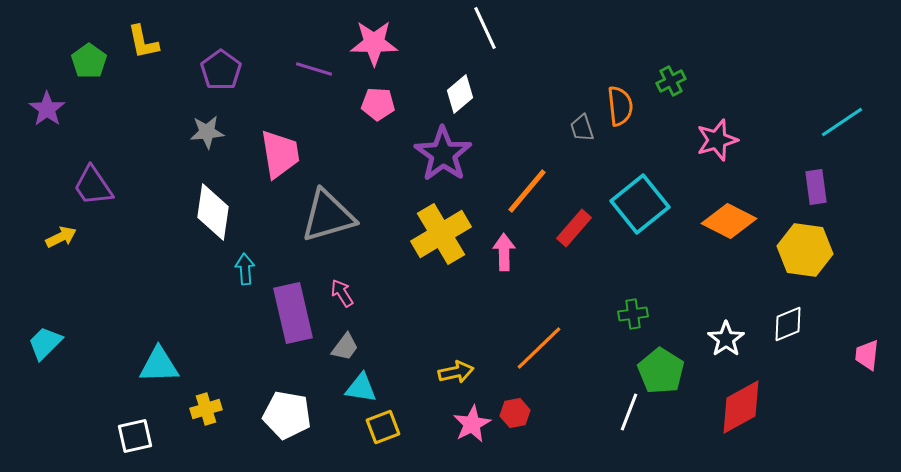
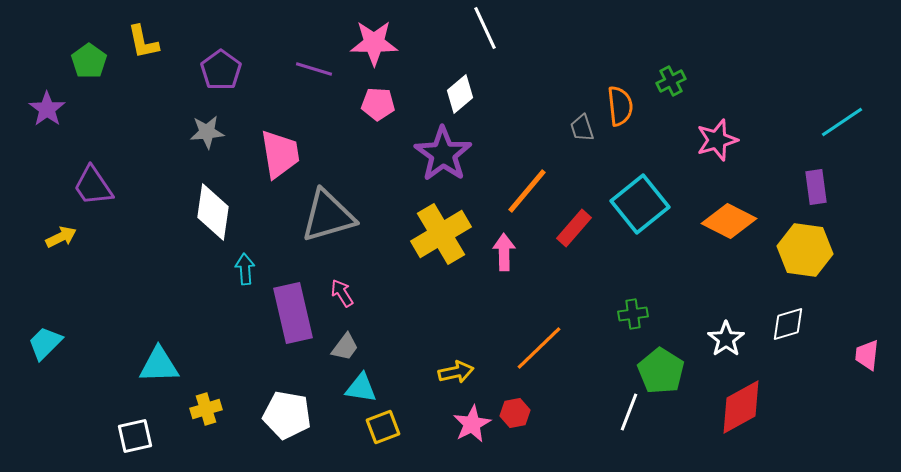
white diamond at (788, 324): rotated 6 degrees clockwise
